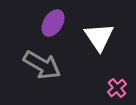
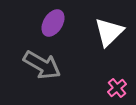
white triangle: moved 10 px right, 5 px up; rotated 20 degrees clockwise
